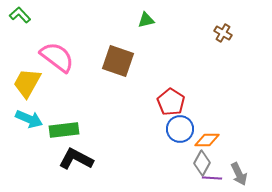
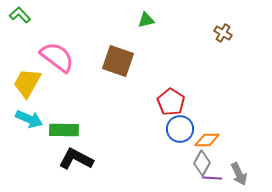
green rectangle: rotated 8 degrees clockwise
